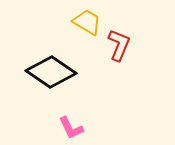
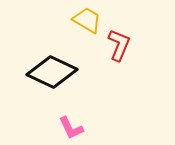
yellow trapezoid: moved 2 px up
black diamond: moved 1 px right; rotated 9 degrees counterclockwise
